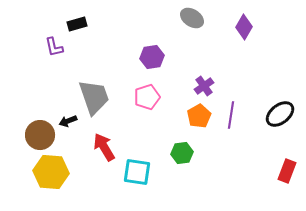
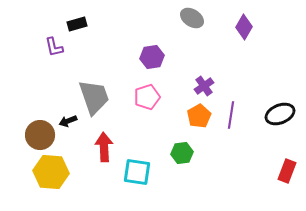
black ellipse: rotated 16 degrees clockwise
red arrow: rotated 28 degrees clockwise
